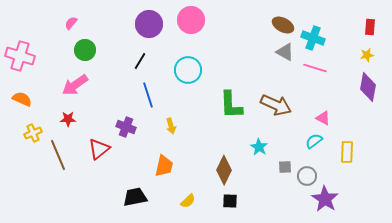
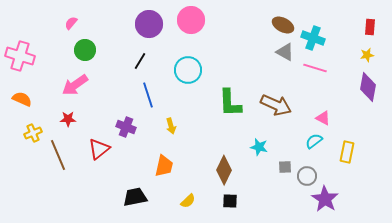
green L-shape: moved 1 px left, 2 px up
cyan star: rotated 18 degrees counterclockwise
yellow rectangle: rotated 10 degrees clockwise
